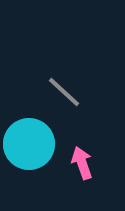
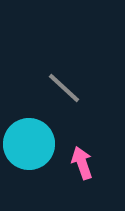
gray line: moved 4 px up
